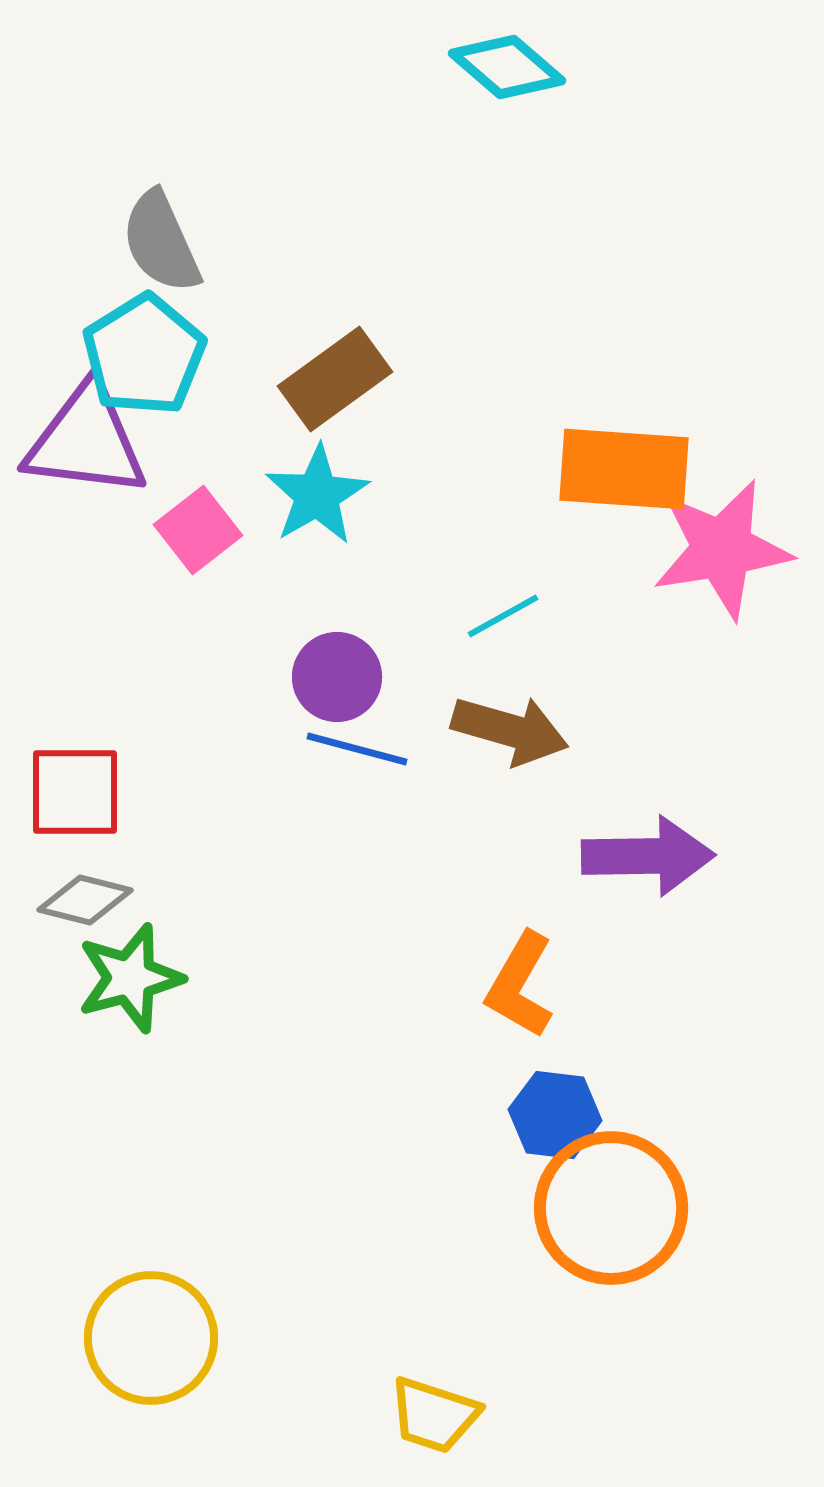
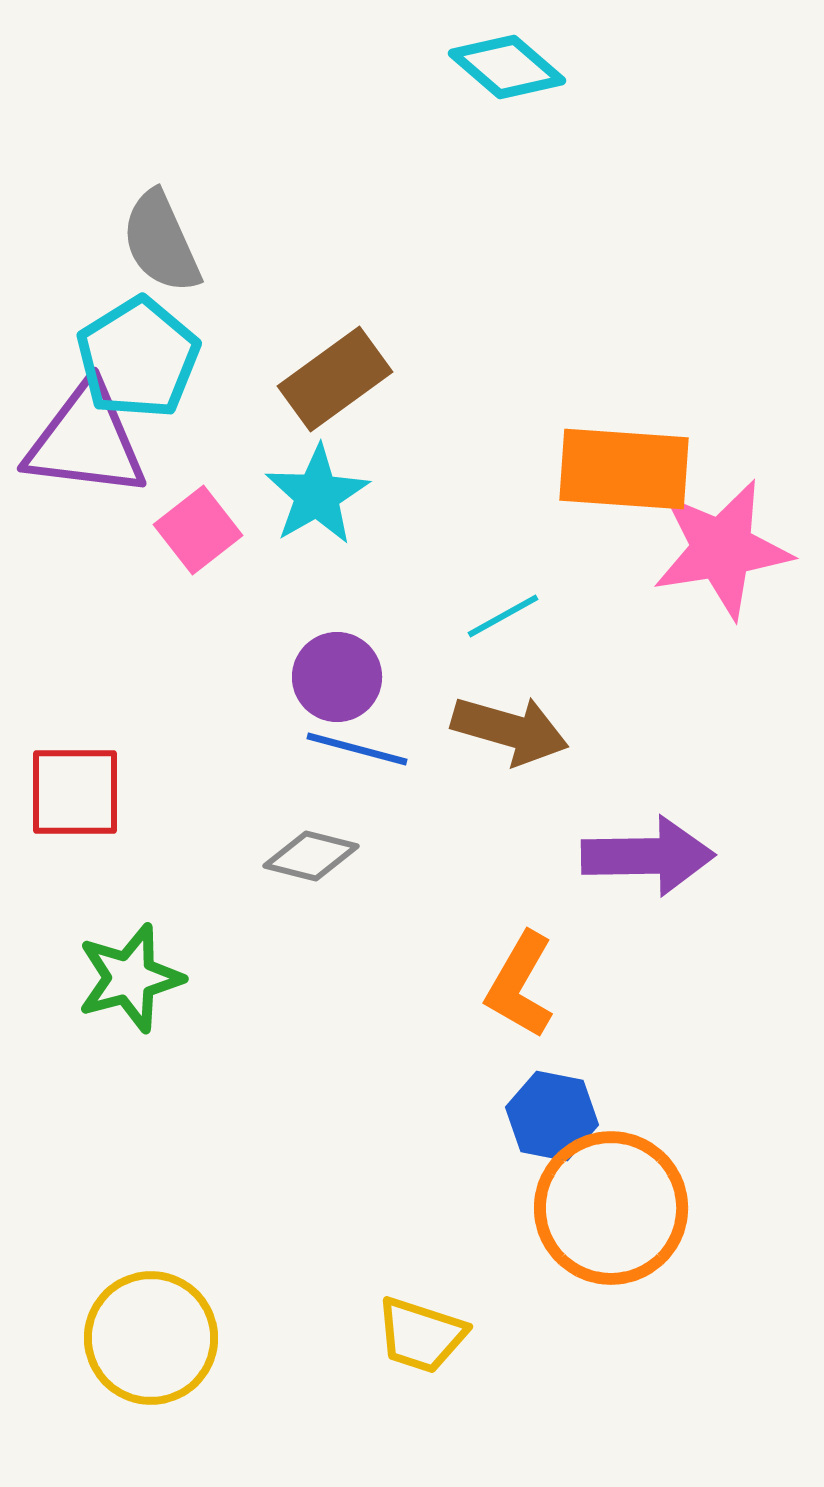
cyan pentagon: moved 6 px left, 3 px down
gray diamond: moved 226 px right, 44 px up
blue hexagon: moved 3 px left, 1 px down; rotated 4 degrees clockwise
yellow trapezoid: moved 13 px left, 80 px up
